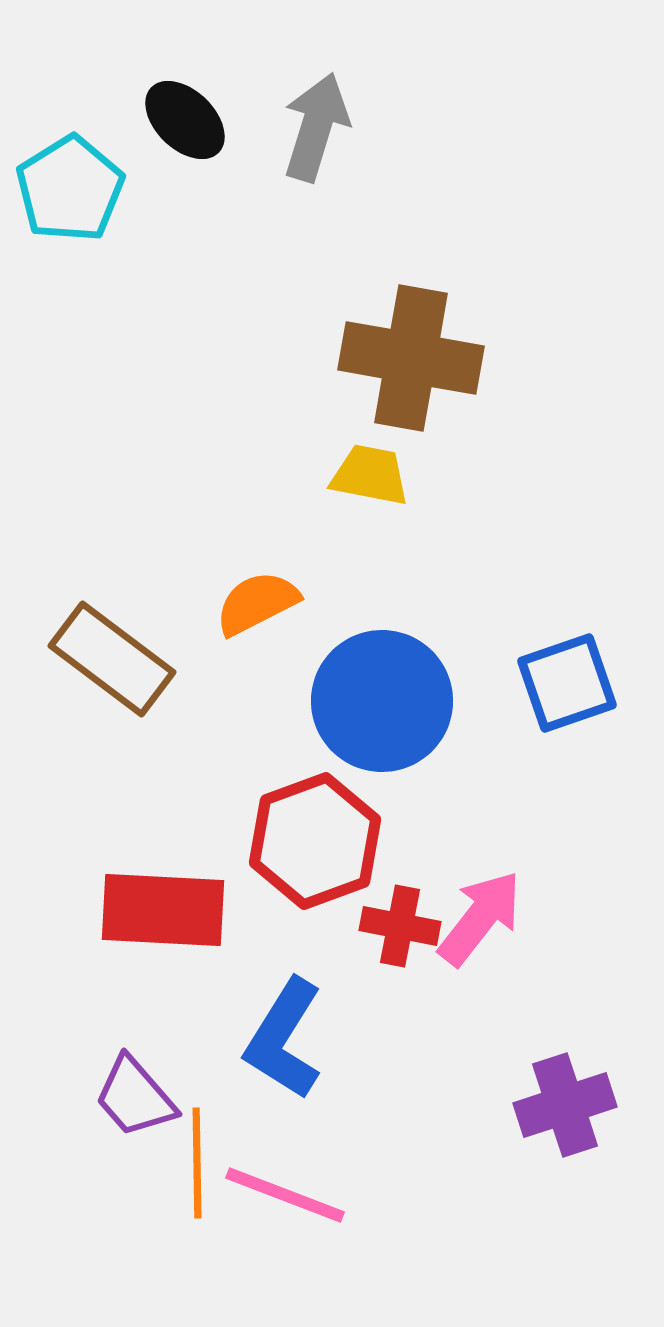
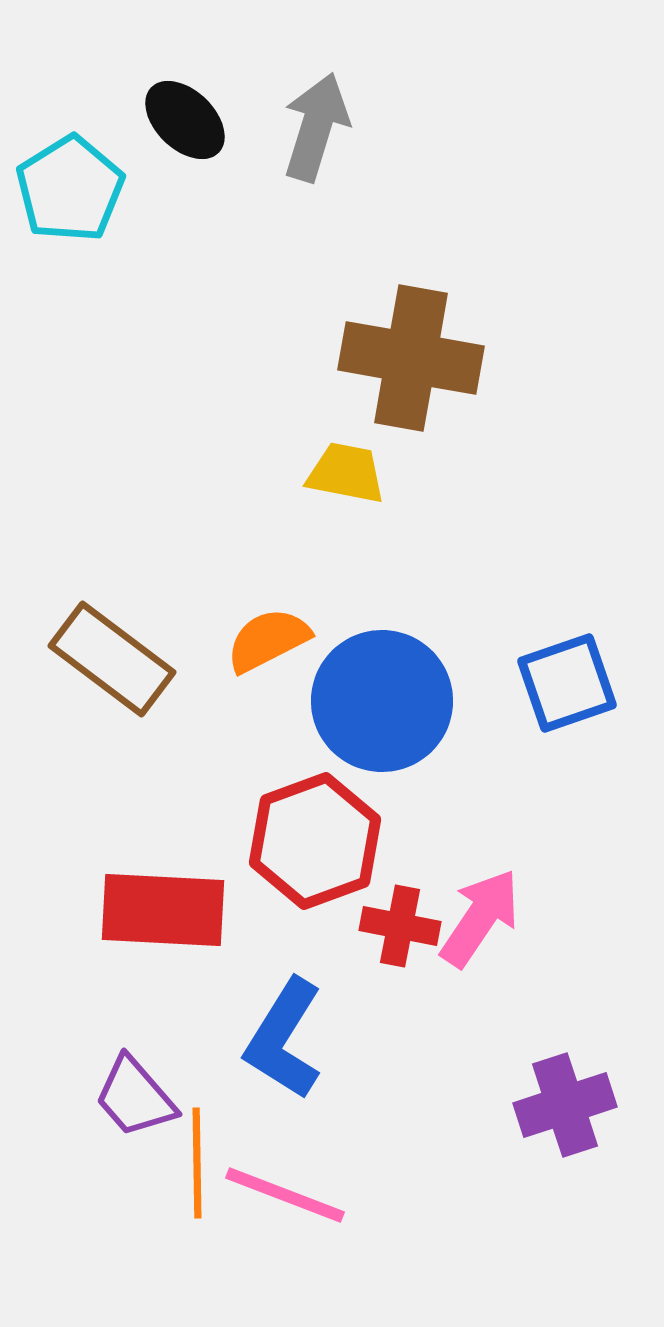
yellow trapezoid: moved 24 px left, 2 px up
orange semicircle: moved 11 px right, 37 px down
pink arrow: rotated 4 degrees counterclockwise
